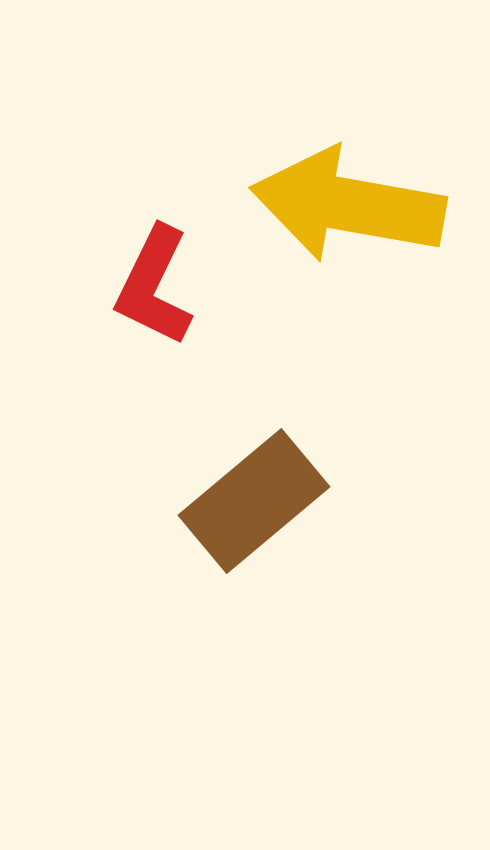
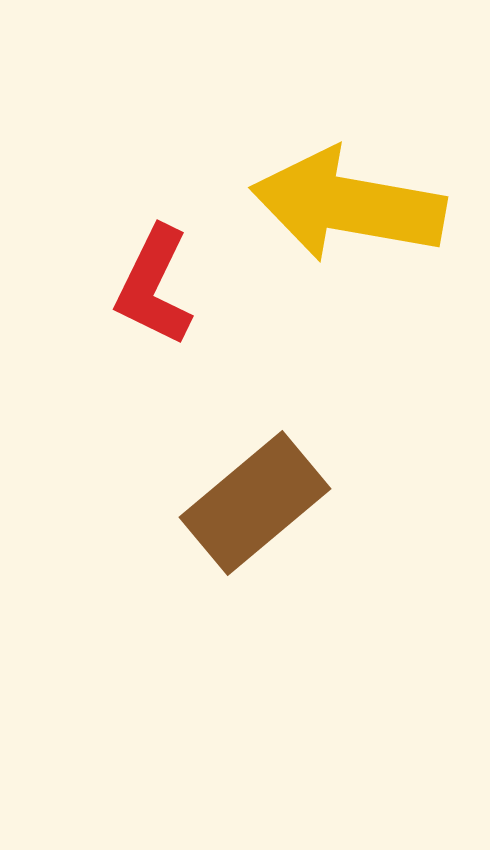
brown rectangle: moved 1 px right, 2 px down
